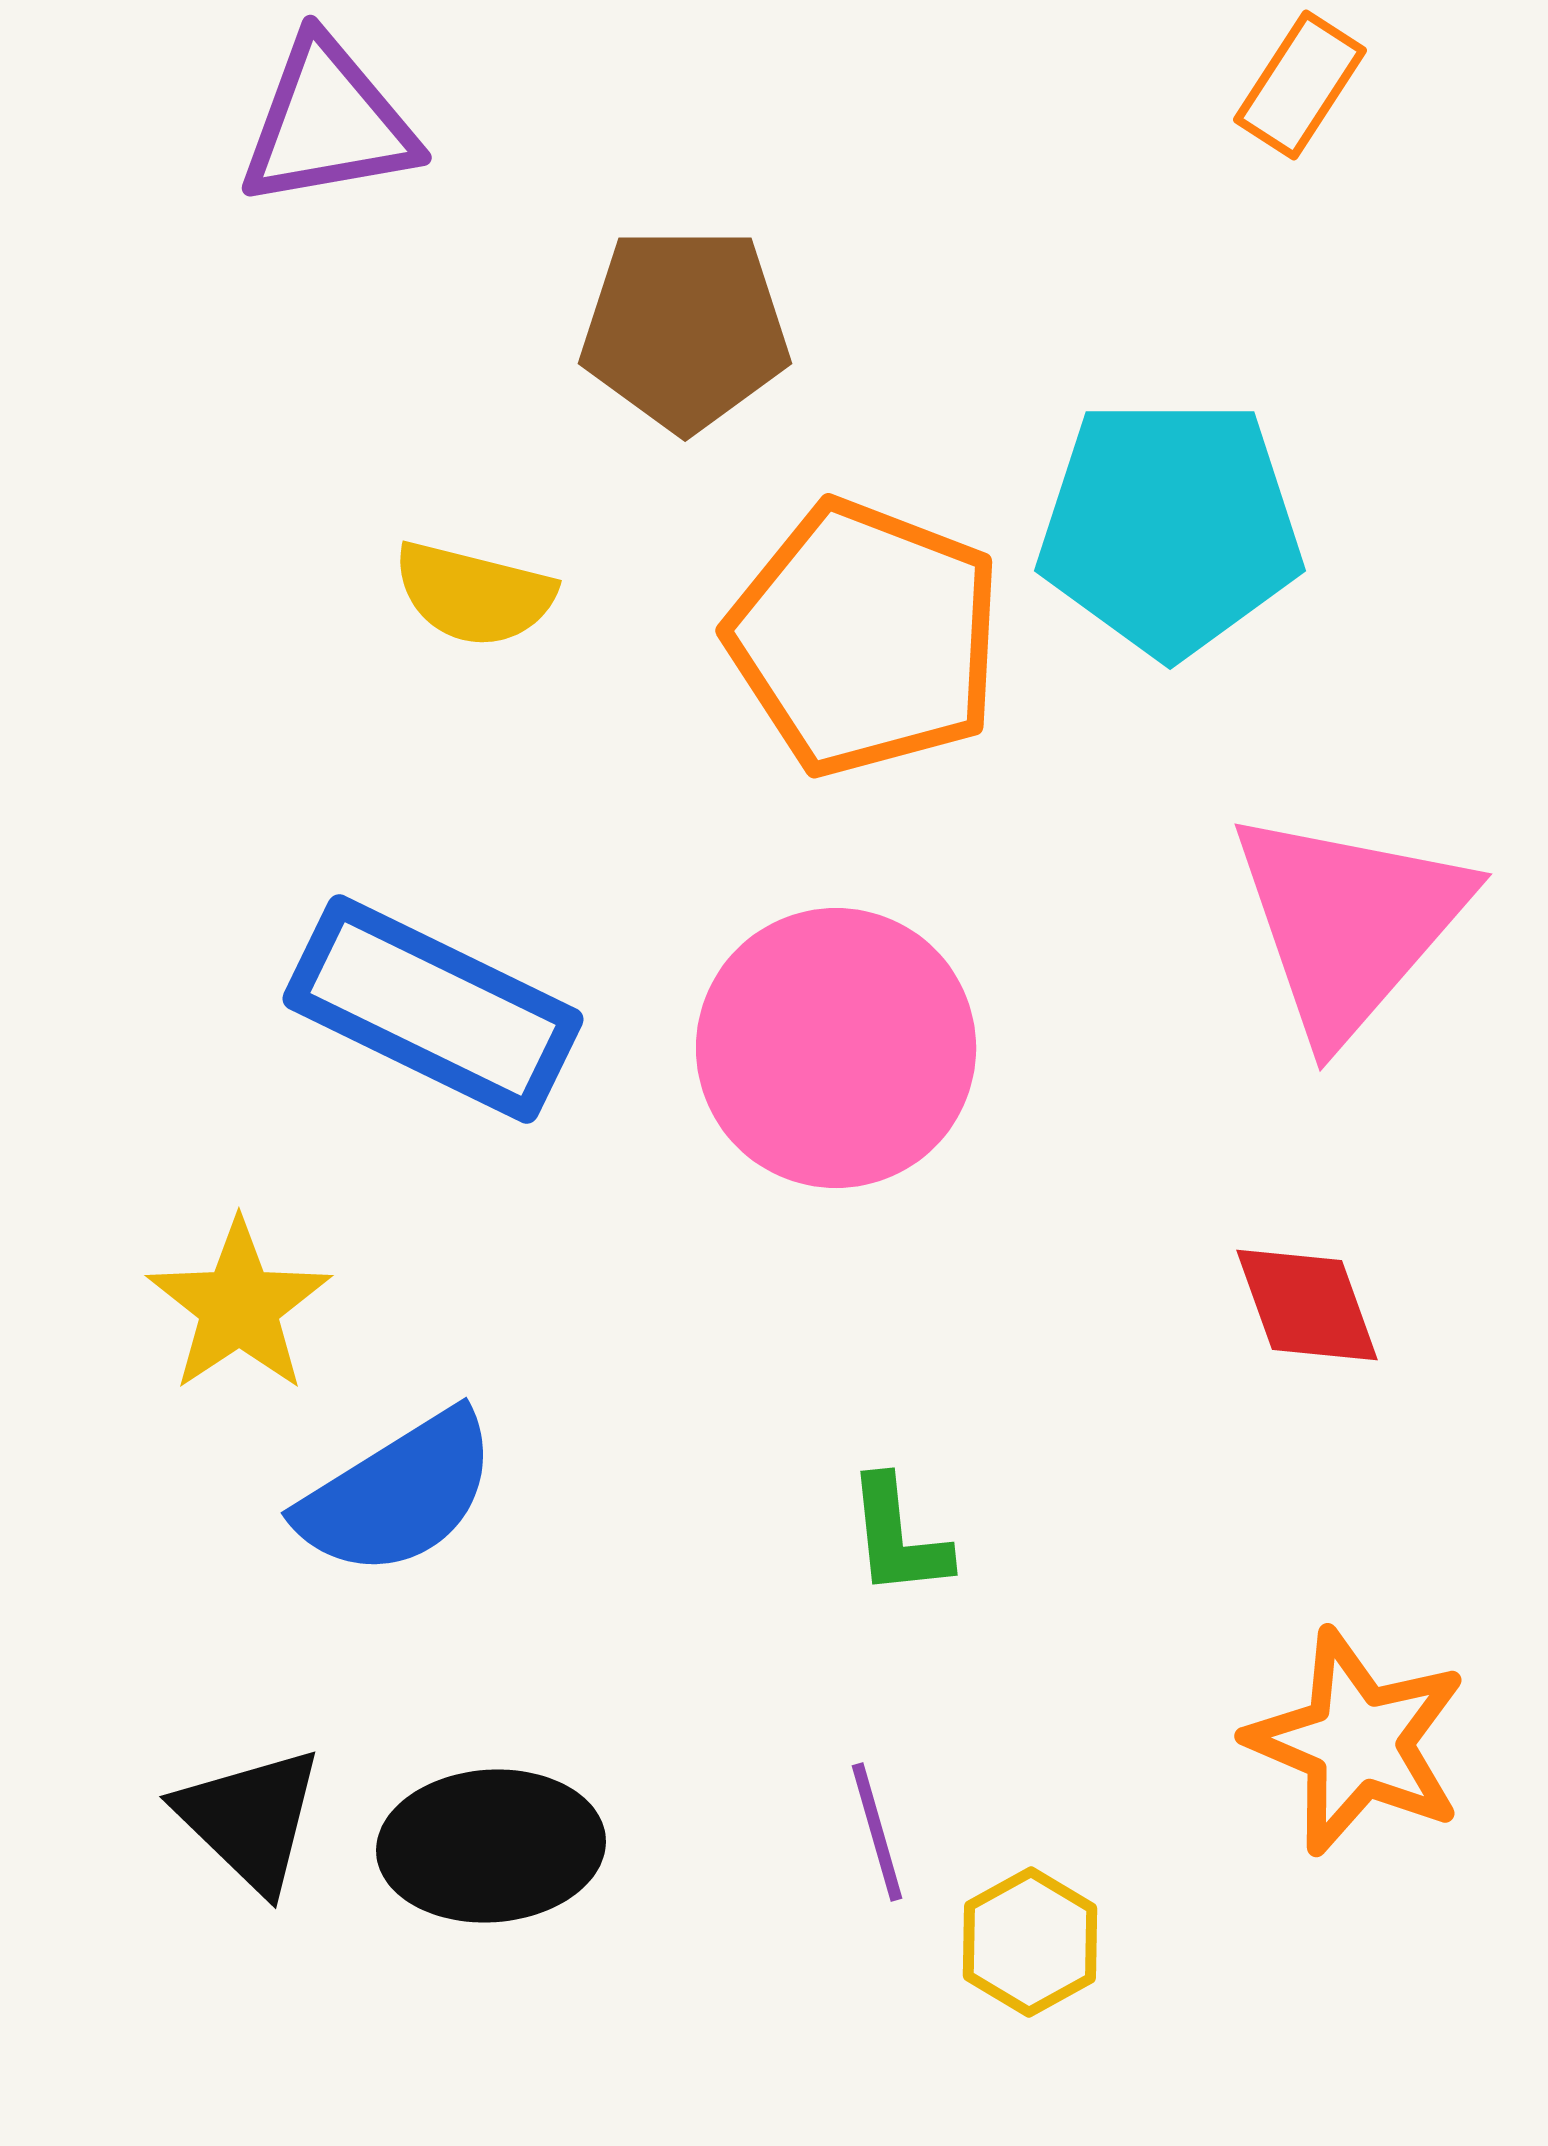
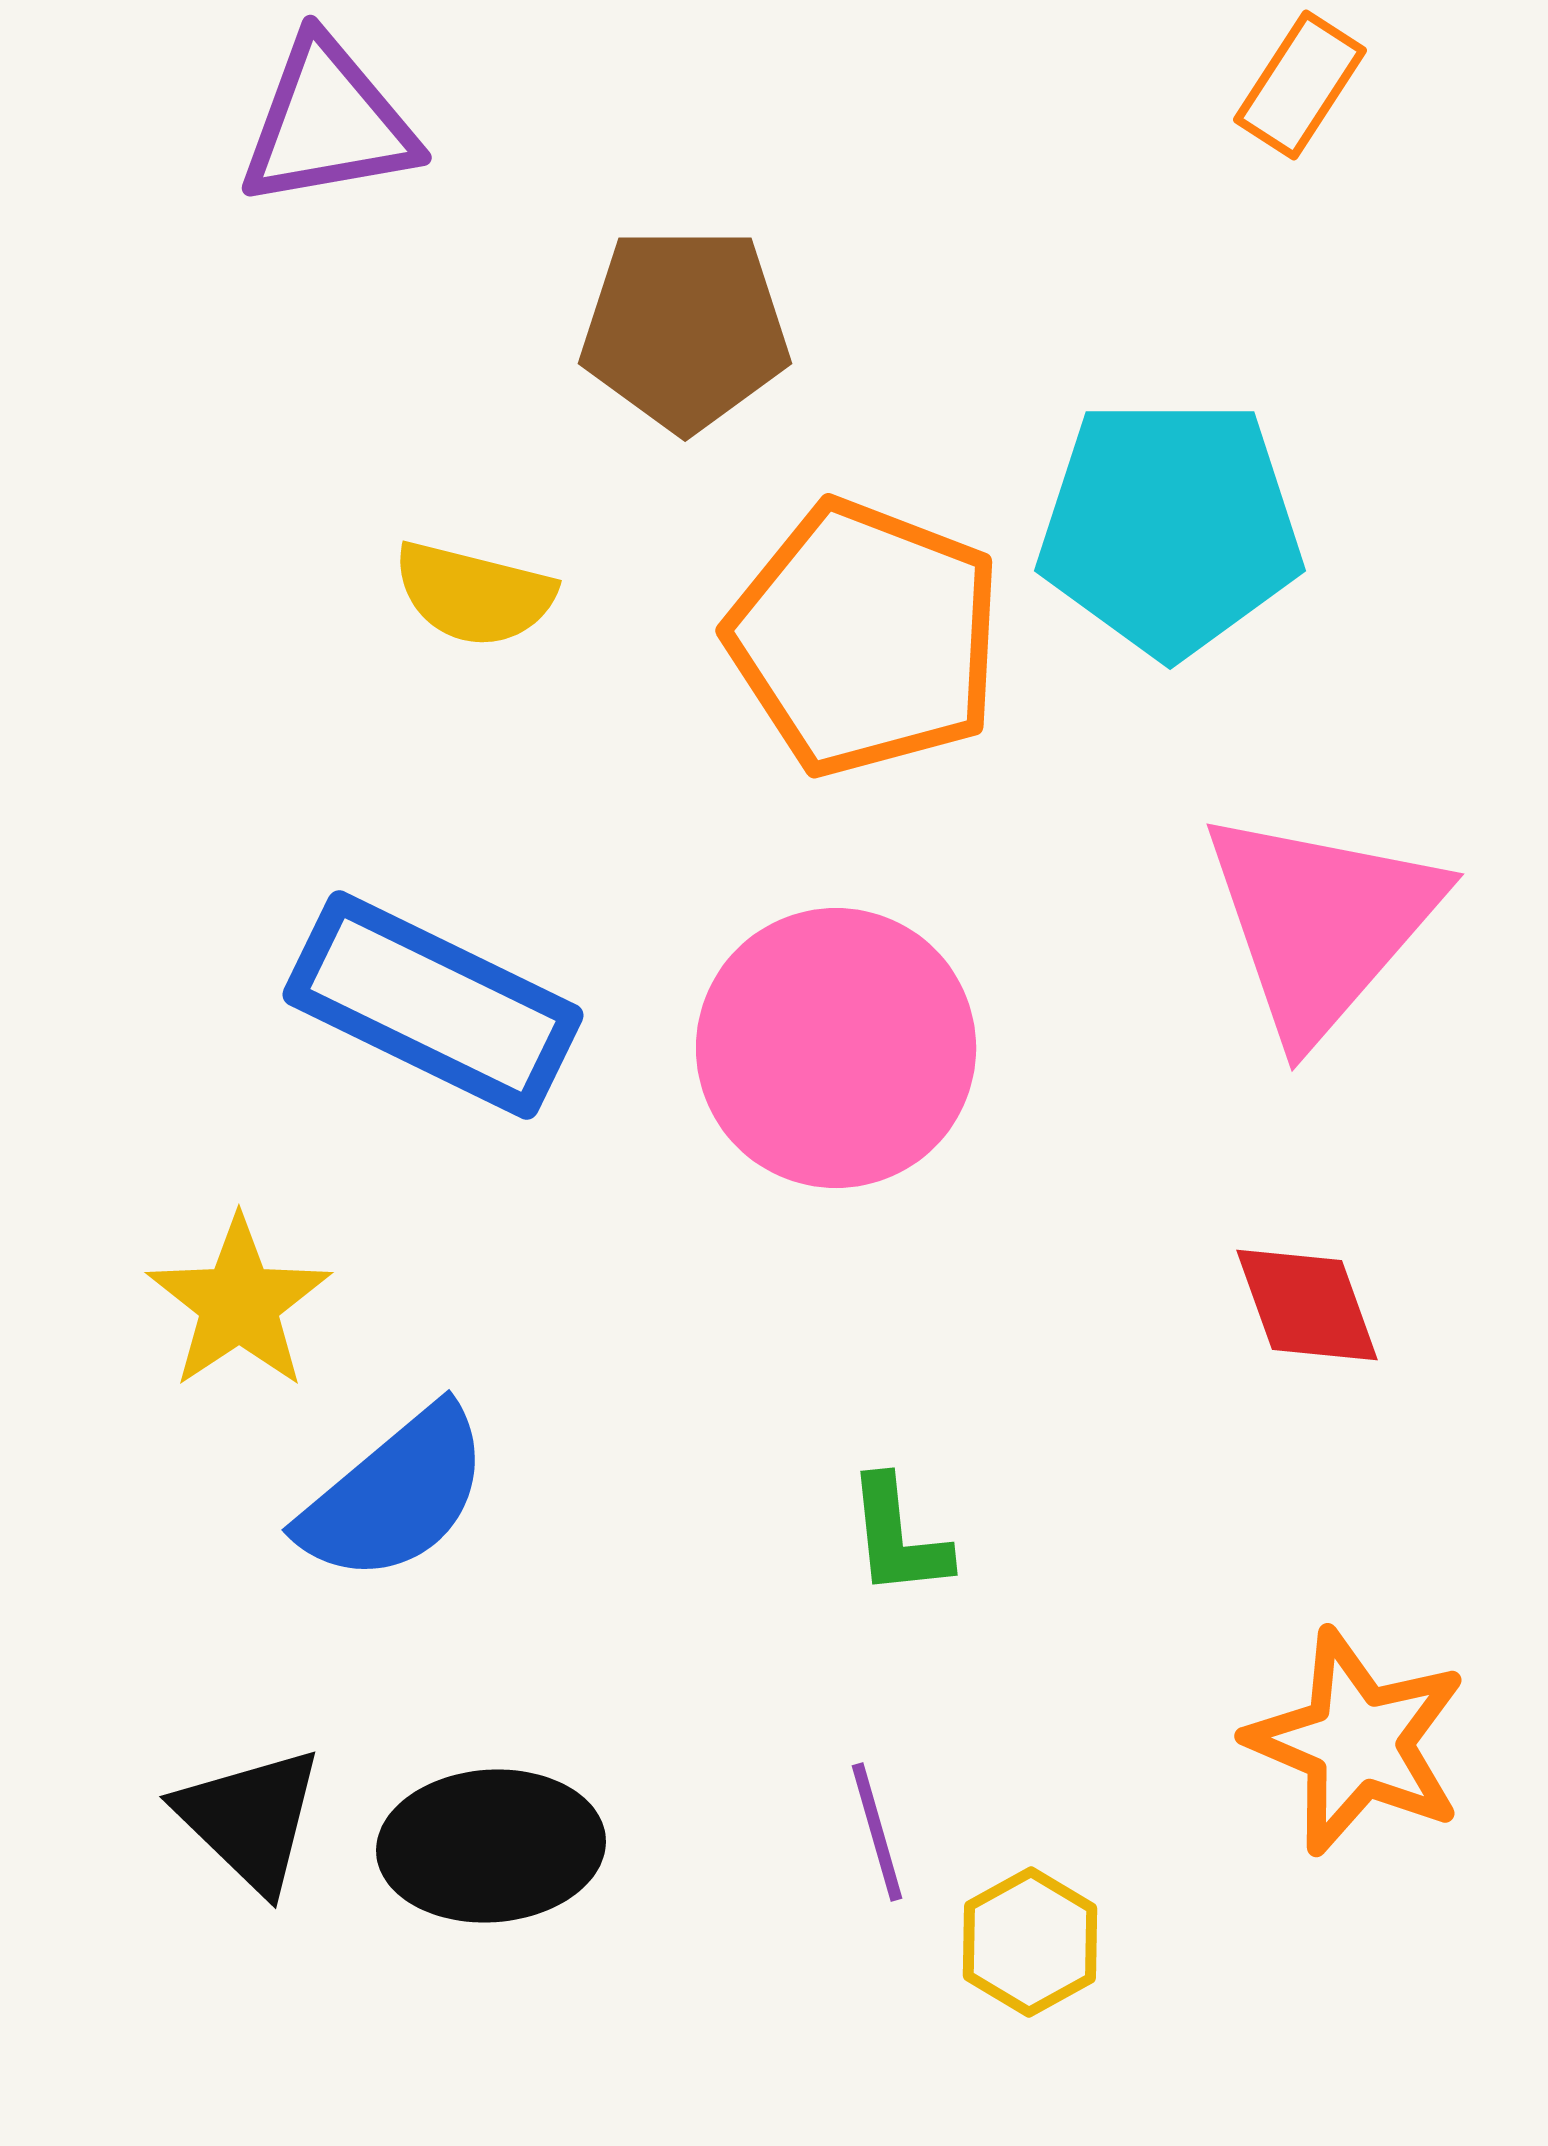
pink triangle: moved 28 px left
blue rectangle: moved 4 px up
yellow star: moved 3 px up
blue semicircle: moved 3 px left, 1 px down; rotated 8 degrees counterclockwise
